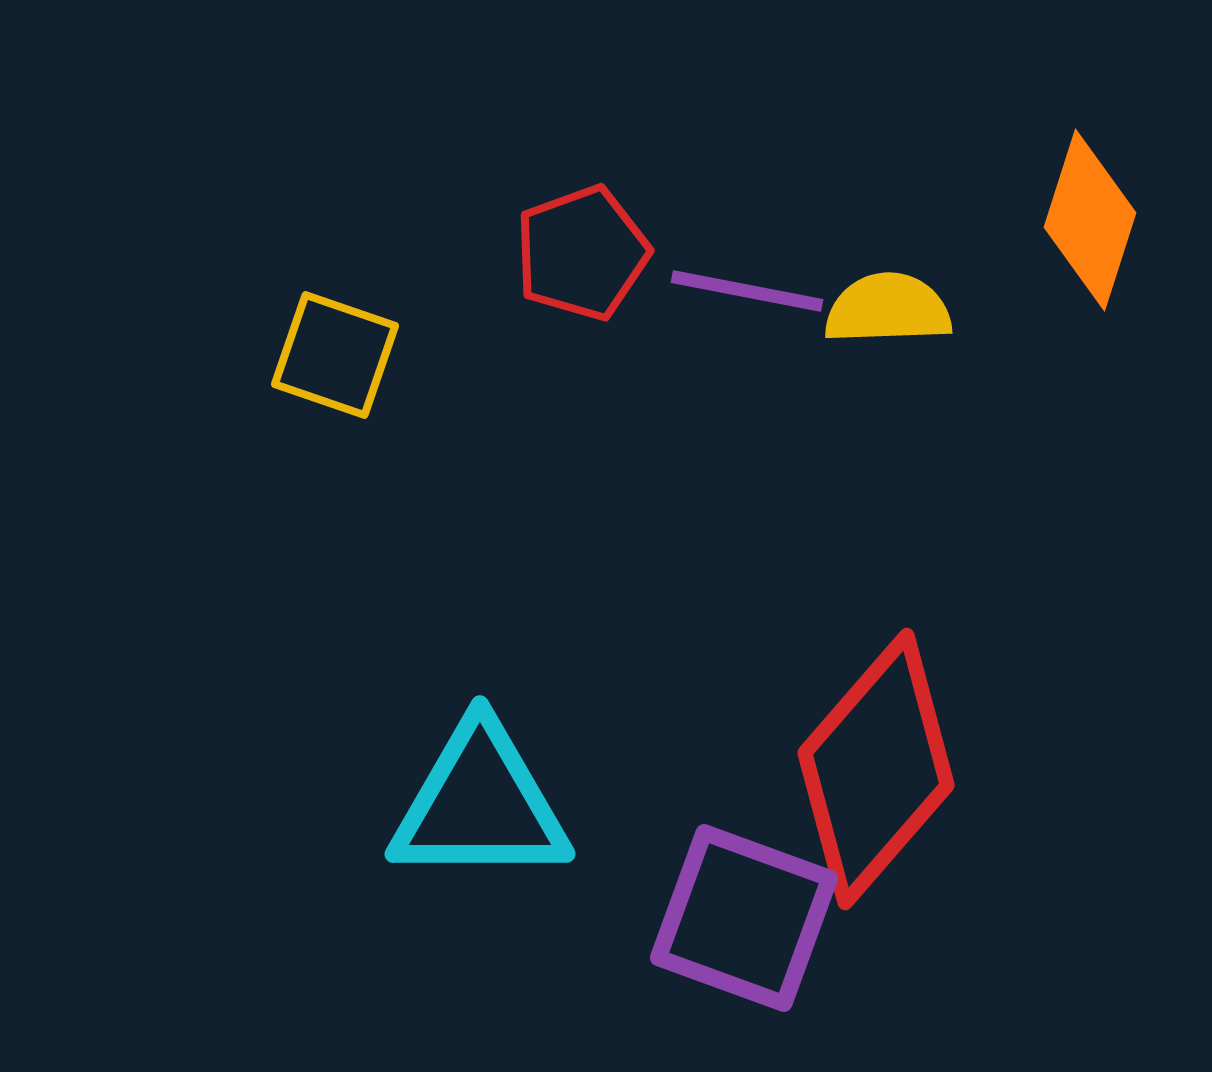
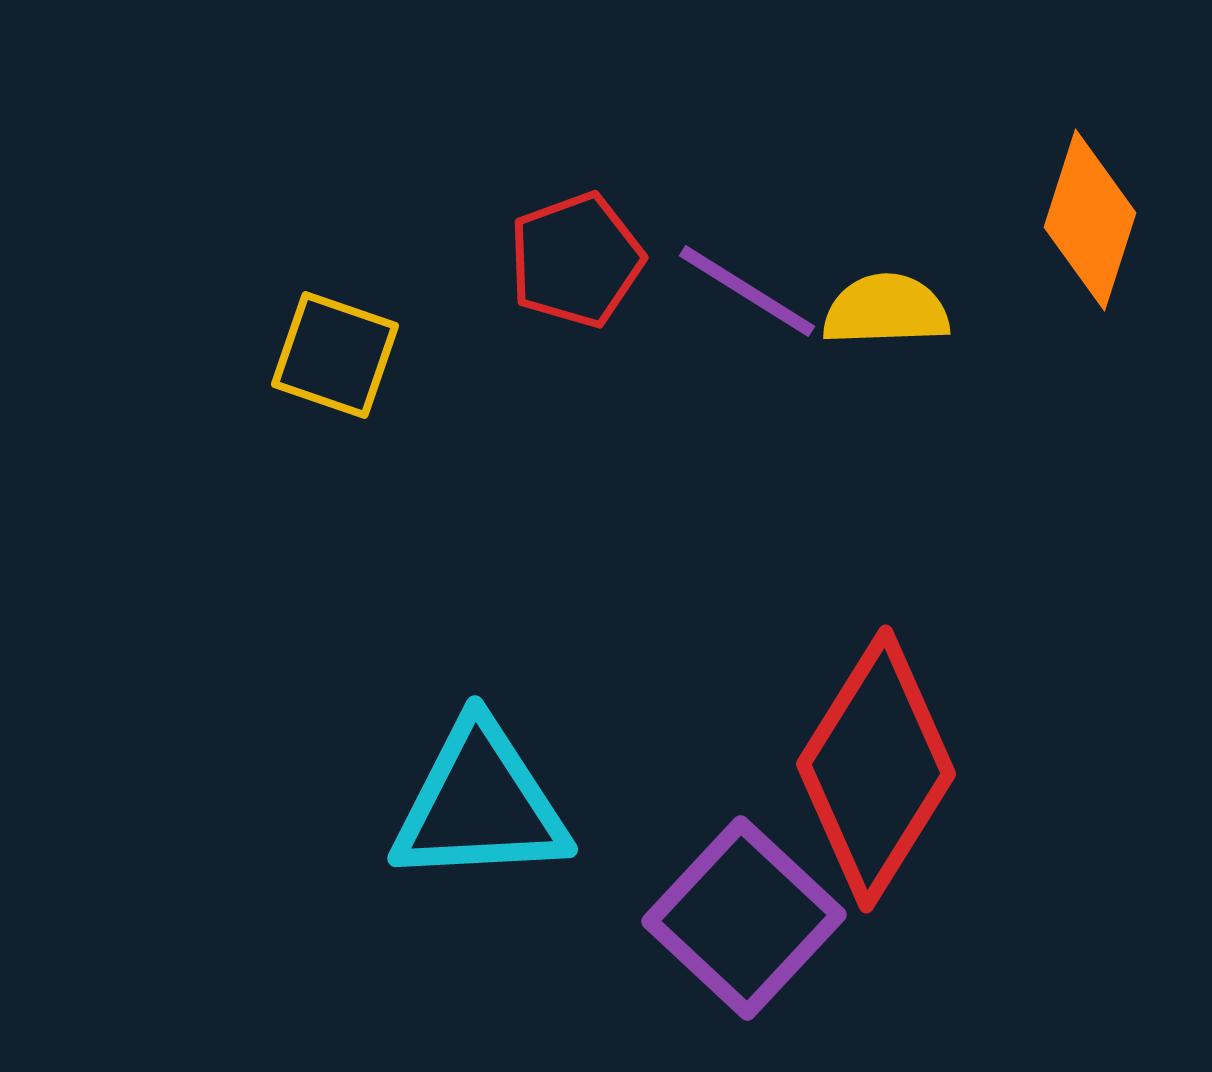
red pentagon: moved 6 px left, 7 px down
purple line: rotated 21 degrees clockwise
yellow semicircle: moved 2 px left, 1 px down
red diamond: rotated 9 degrees counterclockwise
cyan triangle: rotated 3 degrees counterclockwise
purple square: rotated 23 degrees clockwise
